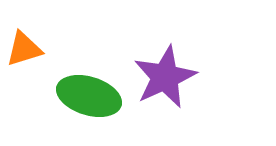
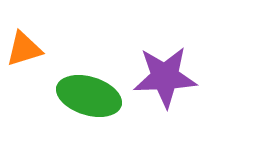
purple star: rotated 22 degrees clockwise
